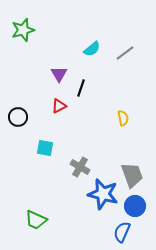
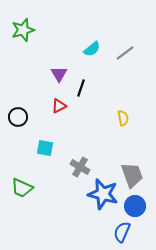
green trapezoid: moved 14 px left, 32 px up
